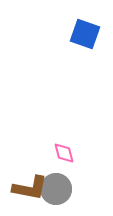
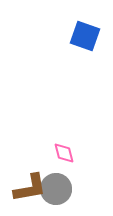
blue square: moved 2 px down
brown L-shape: rotated 21 degrees counterclockwise
